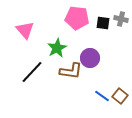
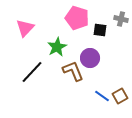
pink pentagon: rotated 10 degrees clockwise
black square: moved 3 px left, 7 px down
pink triangle: moved 2 px up; rotated 24 degrees clockwise
green star: moved 1 px up
brown L-shape: moved 2 px right; rotated 120 degrees counterclockwise
brown square: rotated 21 degrees clockwise
